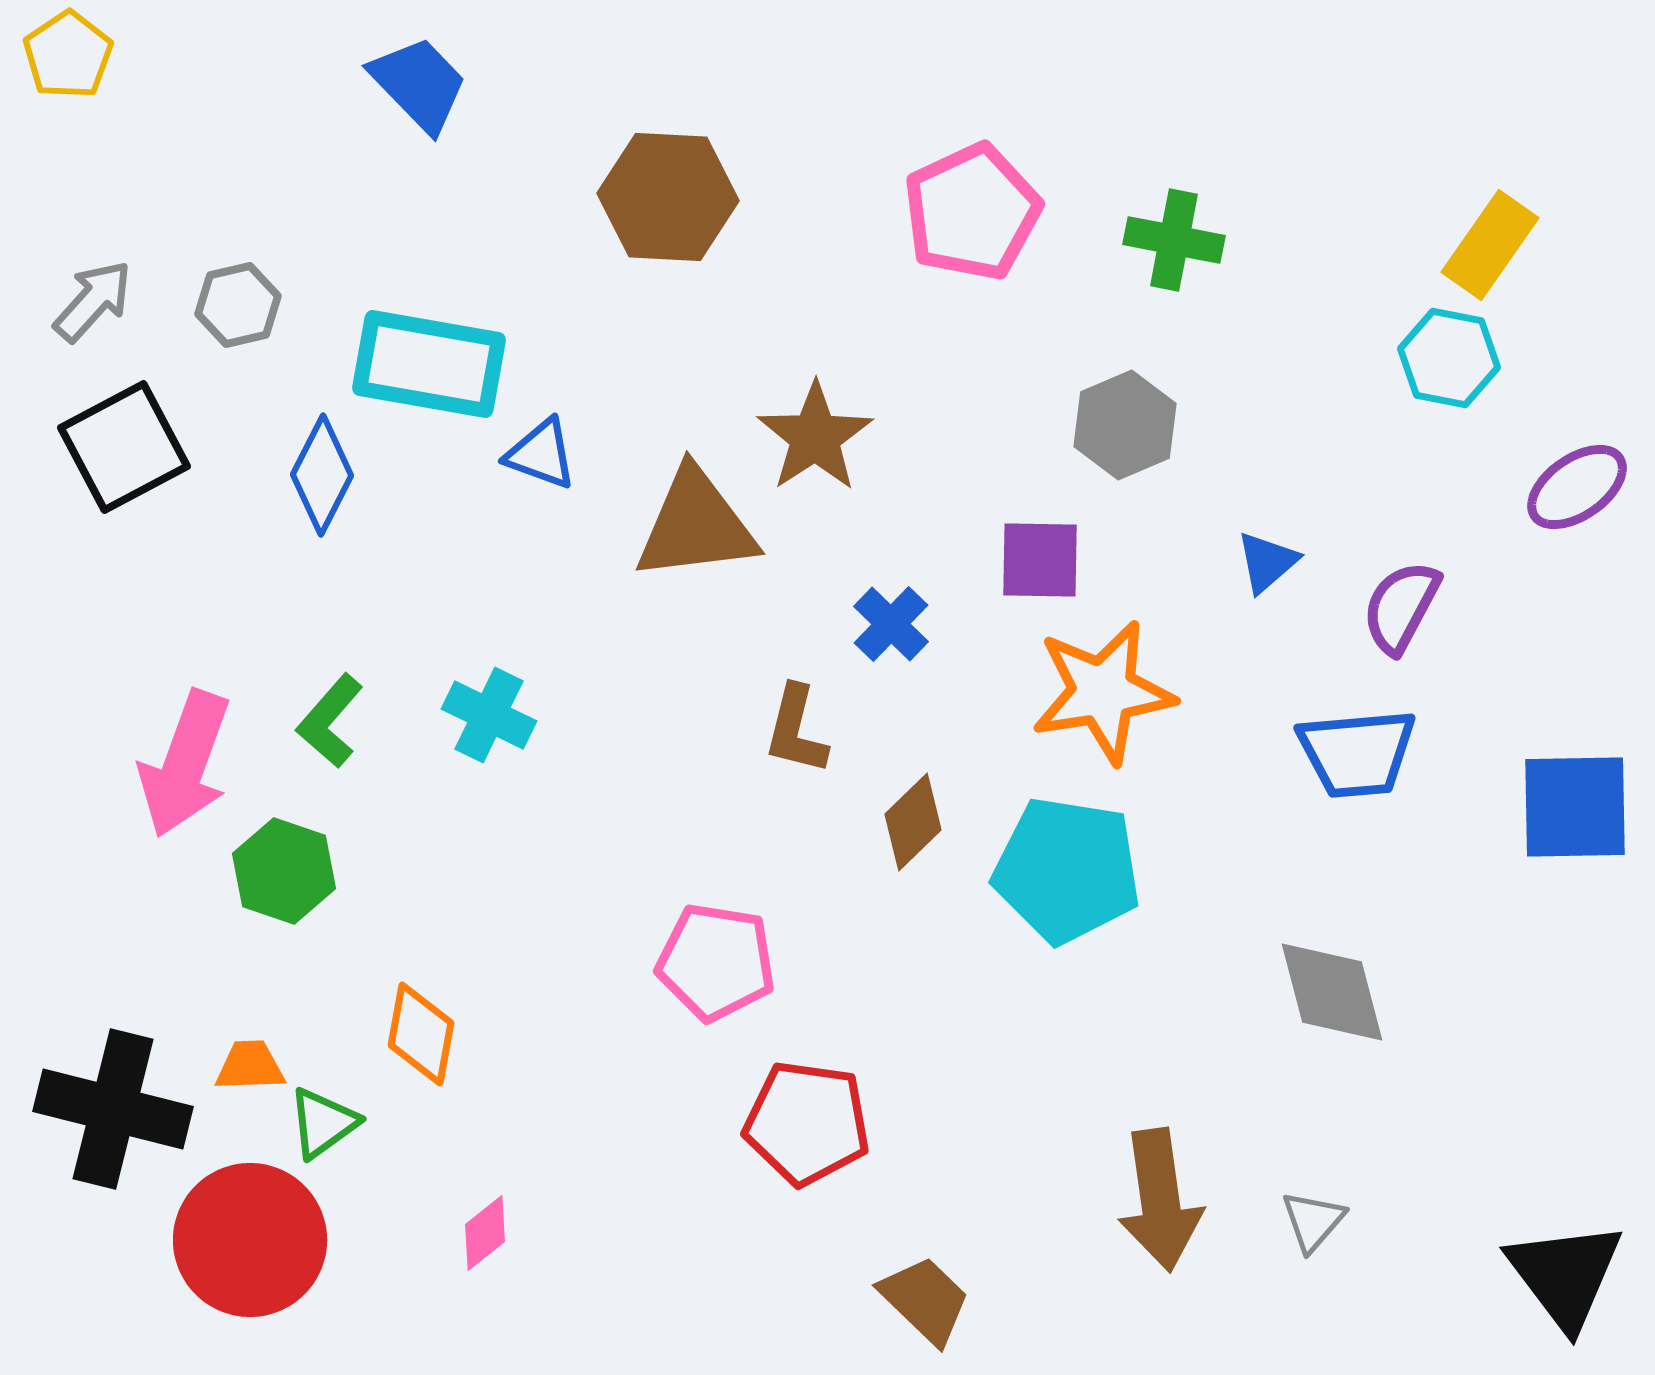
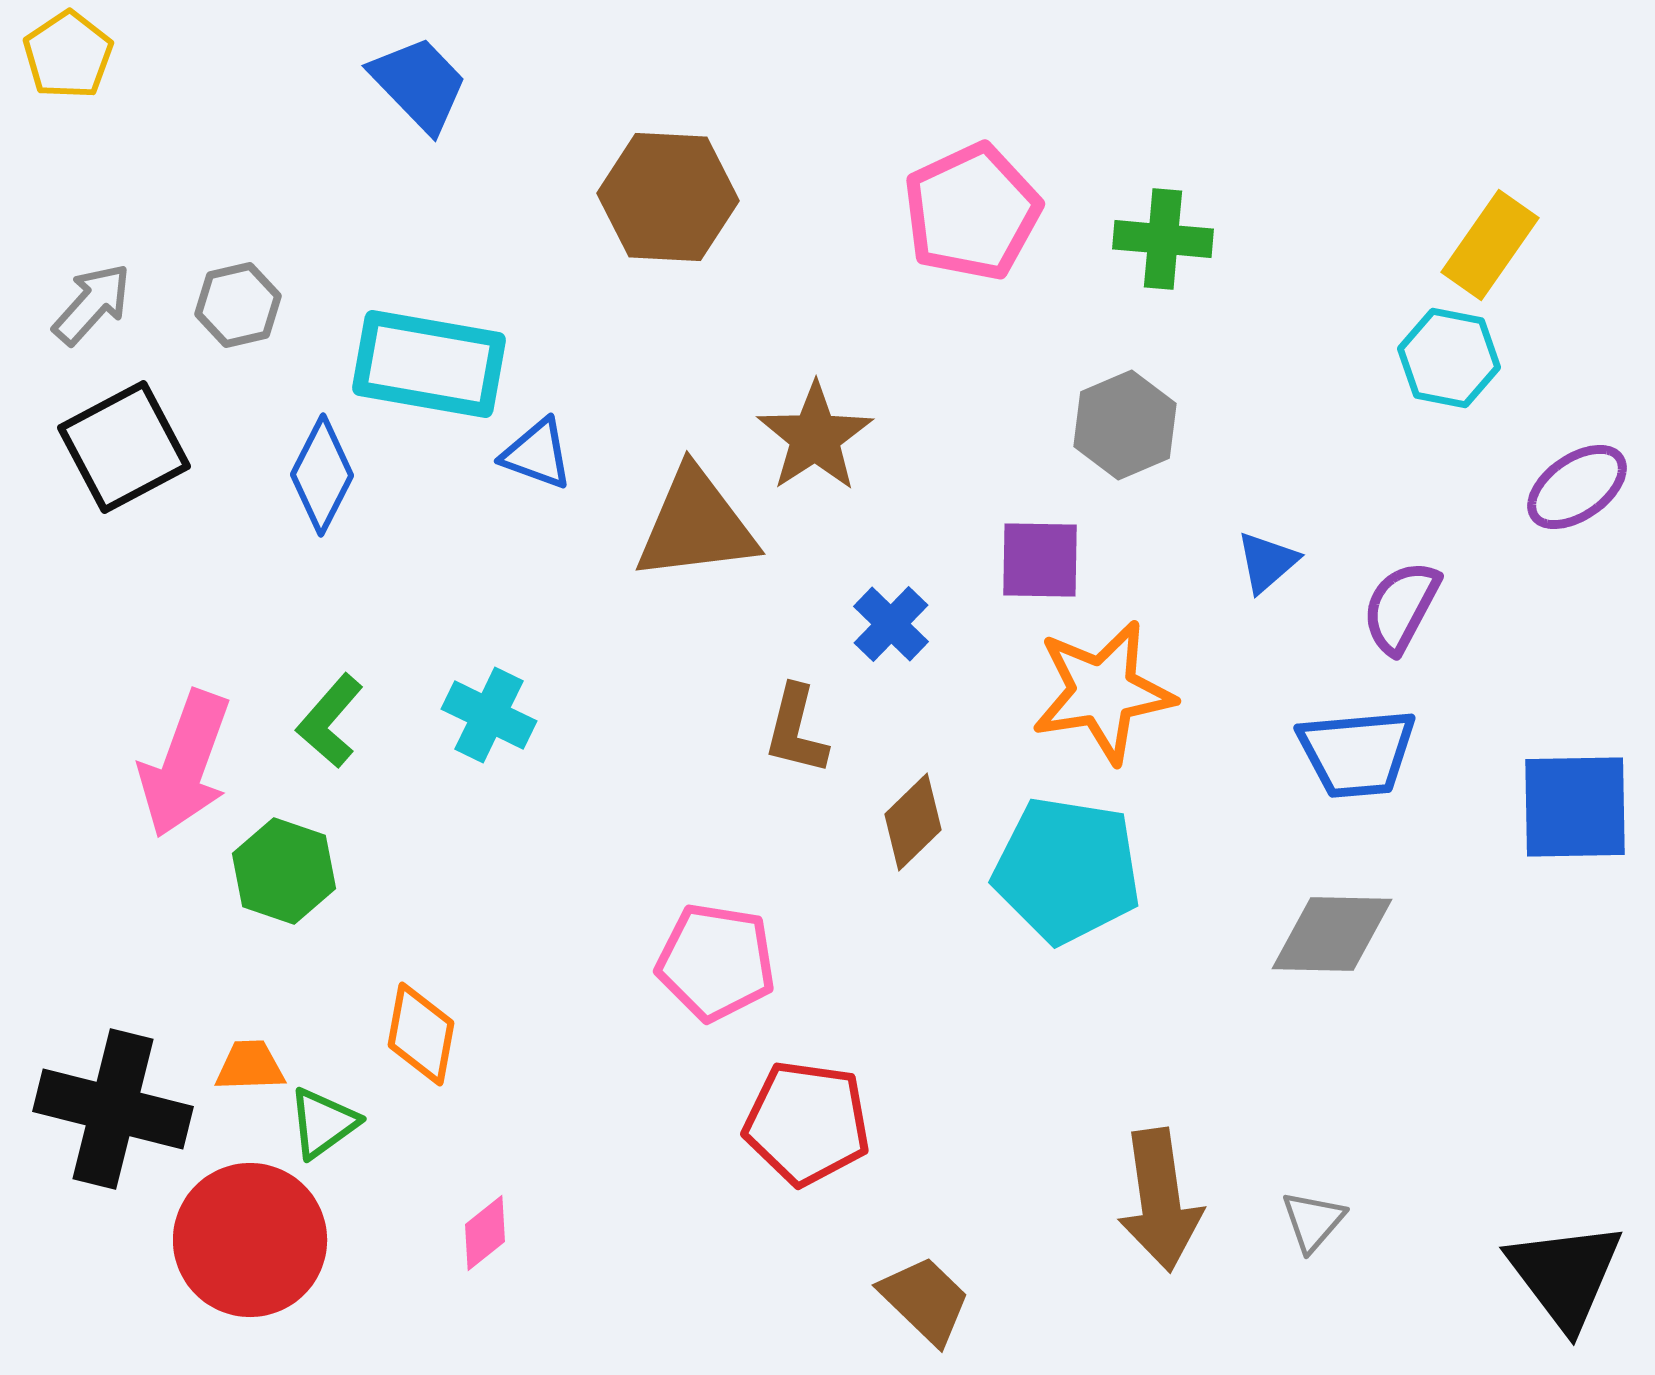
green cross at (1174, 240): moved 11 px left, 1 px up; rotated 6 degrees counterclockwise
gray arrow at (93, 301): moved 1 px left, 3 px down
blue triangle at (541, 454): moved 4 px left
gray diamond at (1332, 992): moved 58 px up; rotated 74 degrees counterclockwise
